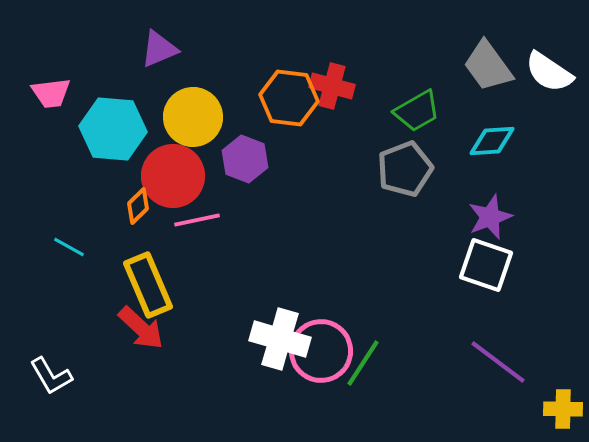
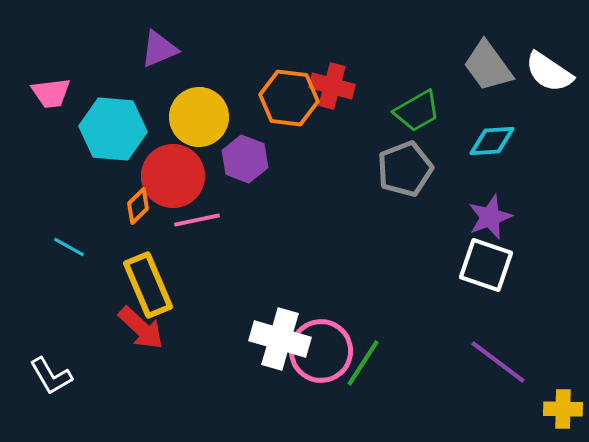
yellow circle: moved 6 px right
